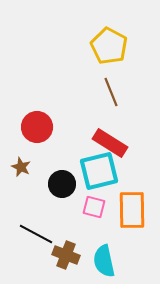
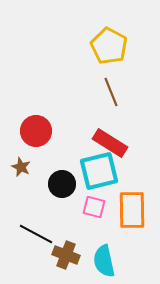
red circle: moved 1 px left, 4 px down
